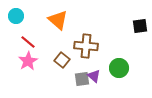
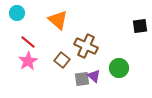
cyan circle: moved 1 px right, 3 px up
brown cross: rotated 20 degrees clockwise
